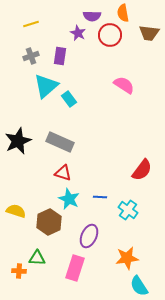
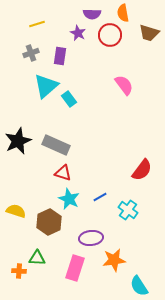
purple semicircle: moved 2 px up
yellow line: moved 6 px right
brown trapezoid: rotated 10 degrees clockwise
gray cross: moved 3 px up
pink semicircle: rotated 20 degrees clockwise
gray rectangle: moved 4 px left, 3 px down
blue line: rotated 32 degrees counterclockwise
purple ellipse: moved 2 px right, 2 px down; rotated 60 degrees clockwise
orange star: moved 13 px left, 2 px down
